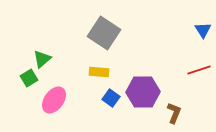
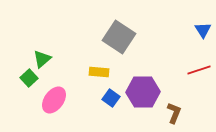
gray square: moved 15 px right, 4 px down
green square: rotated 12 degrees counterclockwise
